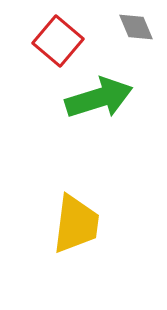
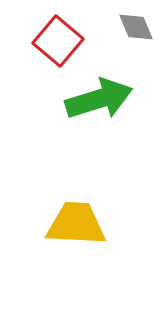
green arrow: moved 1 px down
yellow trapezoid: rotated 94 degrees counterclockwise
